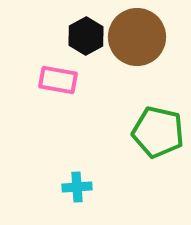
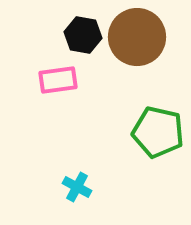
black hexagon: moved 3 px left, 1 px up; rotated 21 degrees counterclockwise
pink rectangle: rotated 18 degrees counterclockwise
cyan cross: rotated 32 degrees clockwise
